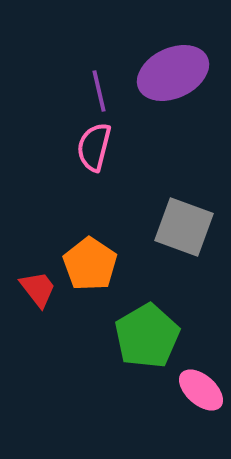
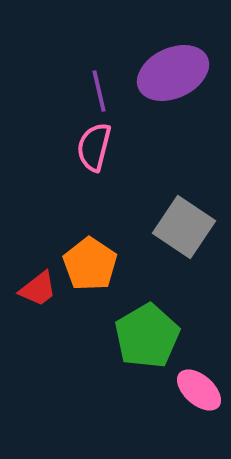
gray square: rotated 14 degrees clockwise
red trapezoid: rotated 90 degrees clockwise
pink ellipse: moved 2 px left
